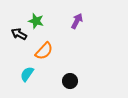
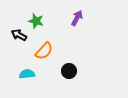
purple arrow: moved 3 px up
black arrow: moved 1 px down
cyan semicircle: rotated 49 degrees clockwise
black circle: moved 1 px left, 10 px up
